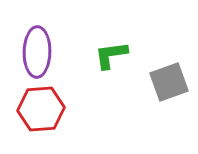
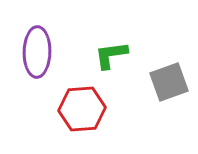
red hexagon: moved 41 px right
